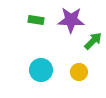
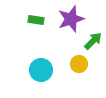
purple star: moved 1 px up; rotated 20 degrees counterclockwise
yellow circle: moved 8 px up
